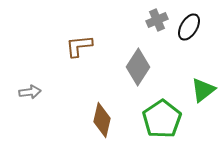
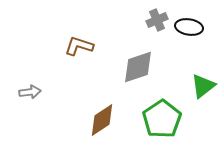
black ellipse: rotated 68 degrees clockwise
brown L-shape: rotated 24 degrees clockwise
gray diamond: rotated 39 degrees clockwise
green triangle: moved 4 px up
brown diamond: rotated 44 degrees clockwise
